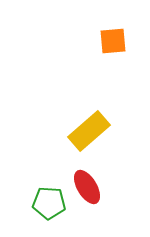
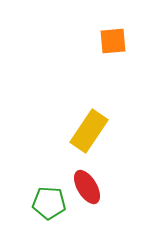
yellow rectangle: rotated 15 degrees counterclockwise
